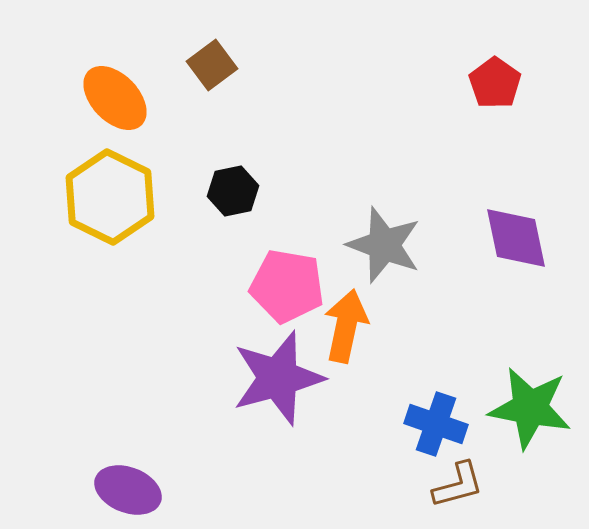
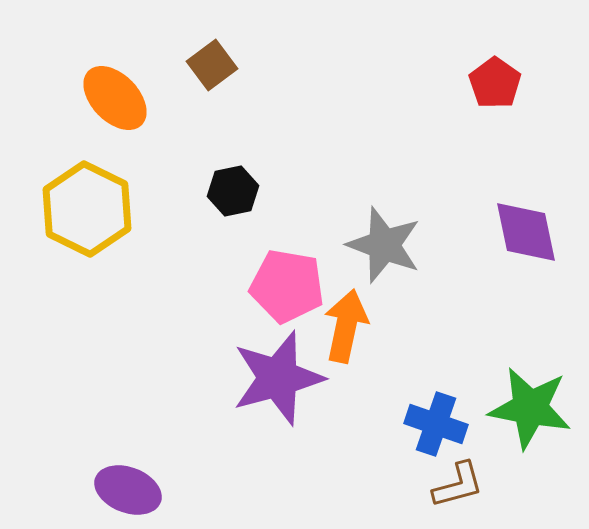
yellow hexagon: moved 23 px left, 12 px down
purple diamond: moved 10 px right, 6 px up
